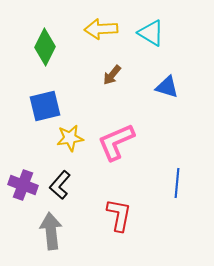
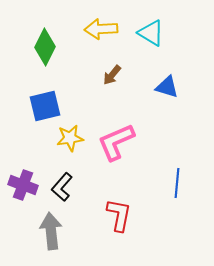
black L-shape: moved 2 px right, 2 px down
